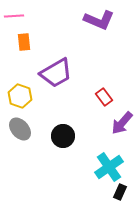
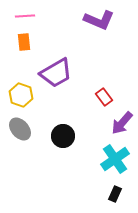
pink line: moved 11 px right
yellow hexagon: moved 1 px right, 1 px up
cyan cross: moved 6 px right, 8 px up
black rectangle: moved 5 px left, 2 px down
